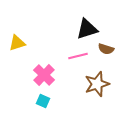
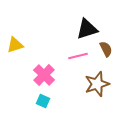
yellow triangle: moved 2 px left, 2 px down
brown semicircle: rotated 133 degrees counterclockwise
